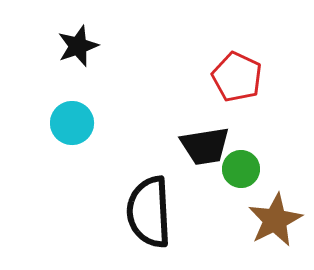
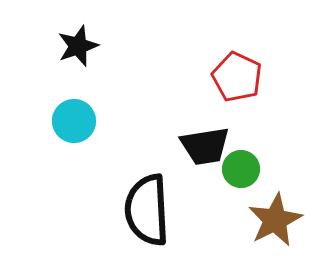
cyan circle: moved 2 px right, 2 px up
black semicircle: moved 2 px left, 2 px up
